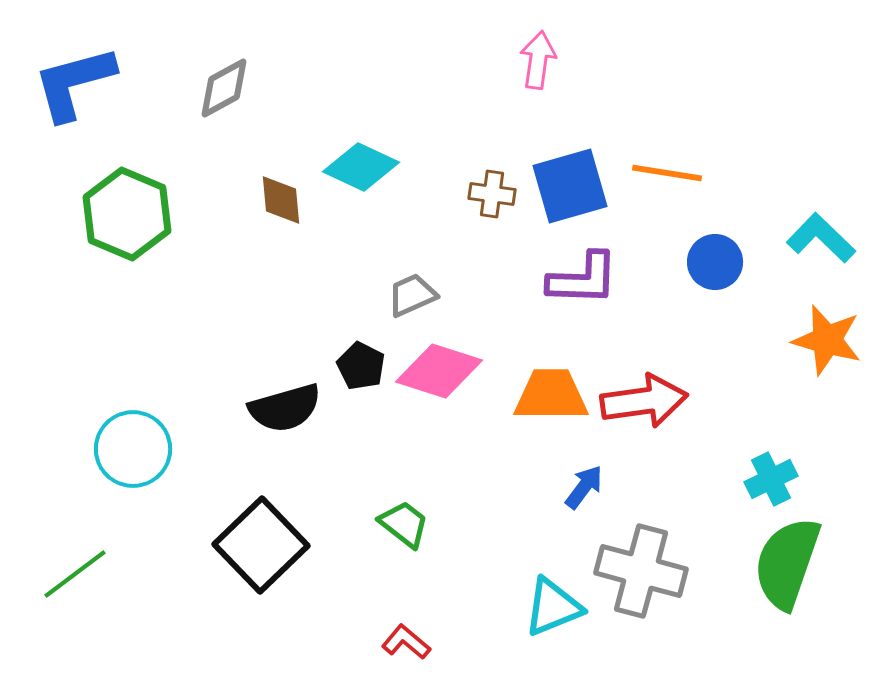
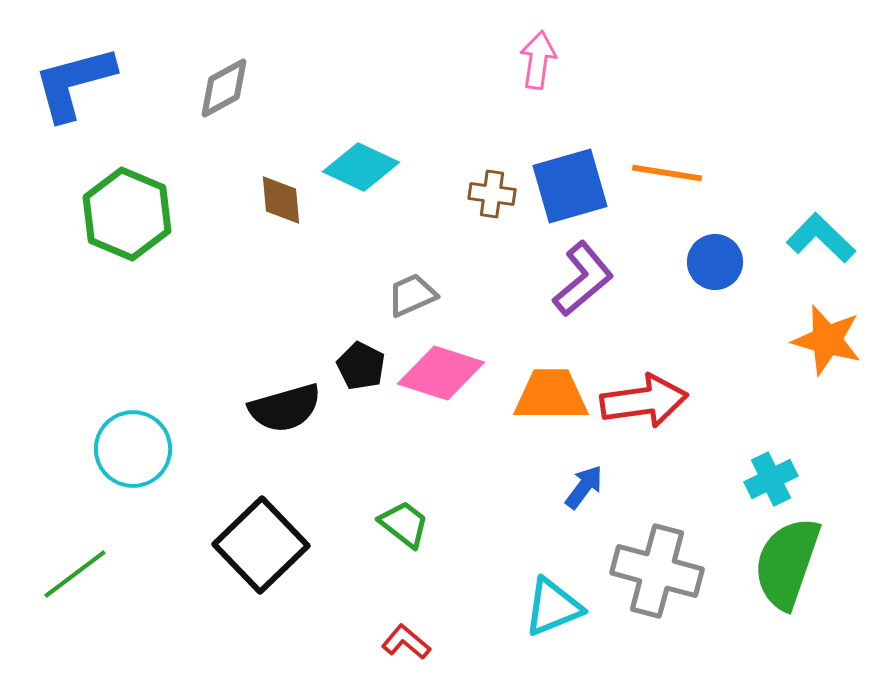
purple L-shape: rotated 42 degrees counterclockwise
pink diamond: moved 2 px right, 2 px down
gray cross: moved 16 px right
